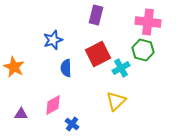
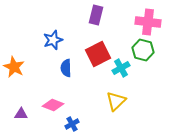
pink diamond: rotated 50 degrees clockwise
blue cross: rotated 24 degrees clockwise
